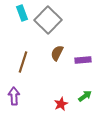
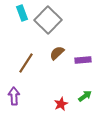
brown semicircle: rotated 21 degrees clockwise
brown line: moved 3 px right, 1 px down; rotated 15 degrees clockwise
